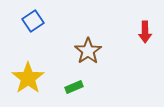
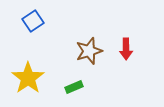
red arrow: moved 19 px left, 17 px down
brown star: moved 1 px right; rotated 16 degrees clockwise
